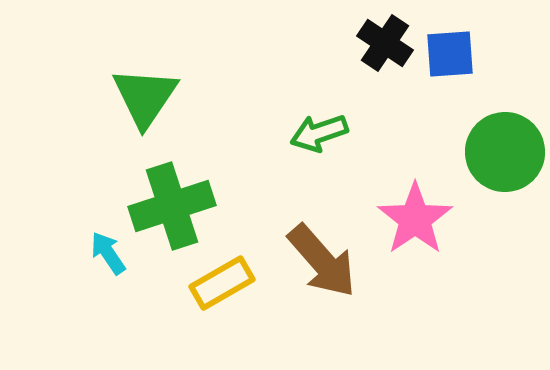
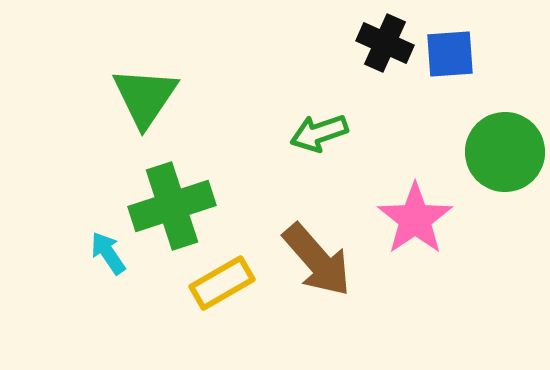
black cross: rotated 10 degrees counterclockwise
brown arrow: moved 5 px left, 1 px up
